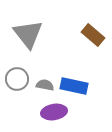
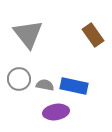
brown rectangle: rotated 15 degrees clockwise
gray circle: moved 2 px right
purple ellipse: moved 2 px right
